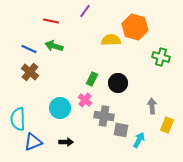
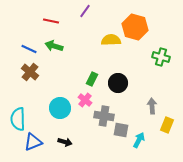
black arrow: moved 1 px left; rotated 16 degrees clockwise
